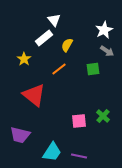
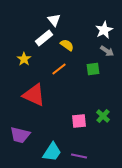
yellow semicircle: rotated 96 degrees clockwise
red triangle: rotated 15 degrees counterclockwise
